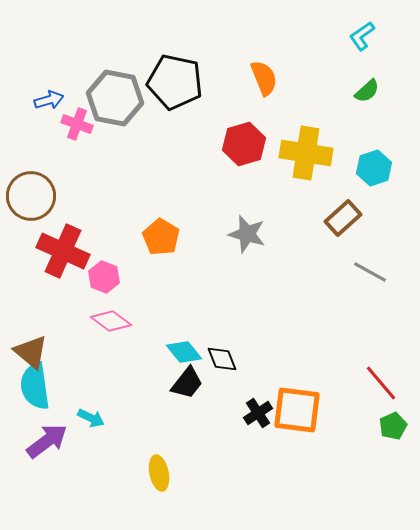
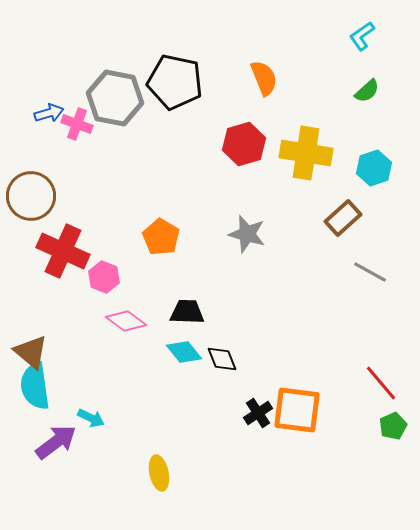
blue arrow: moved 13 px down
pink diamond: moved 15 px right
black trapezoid: moved 71 px up; rotated 126 degrees counterclockwise
purple arrow: moved 9 px right, 1 px down
